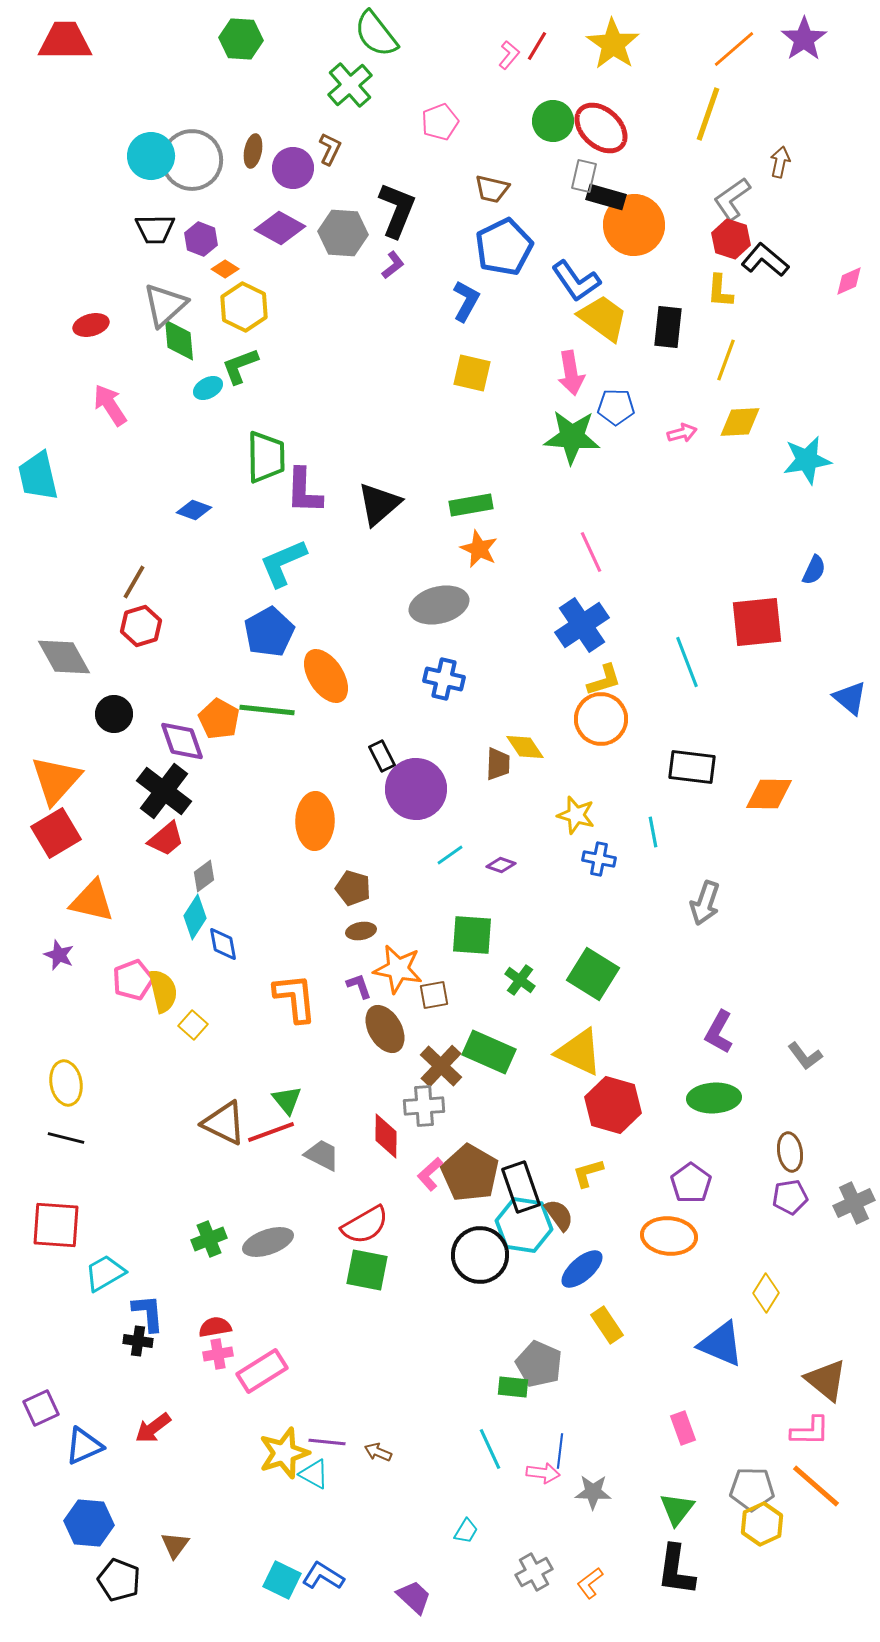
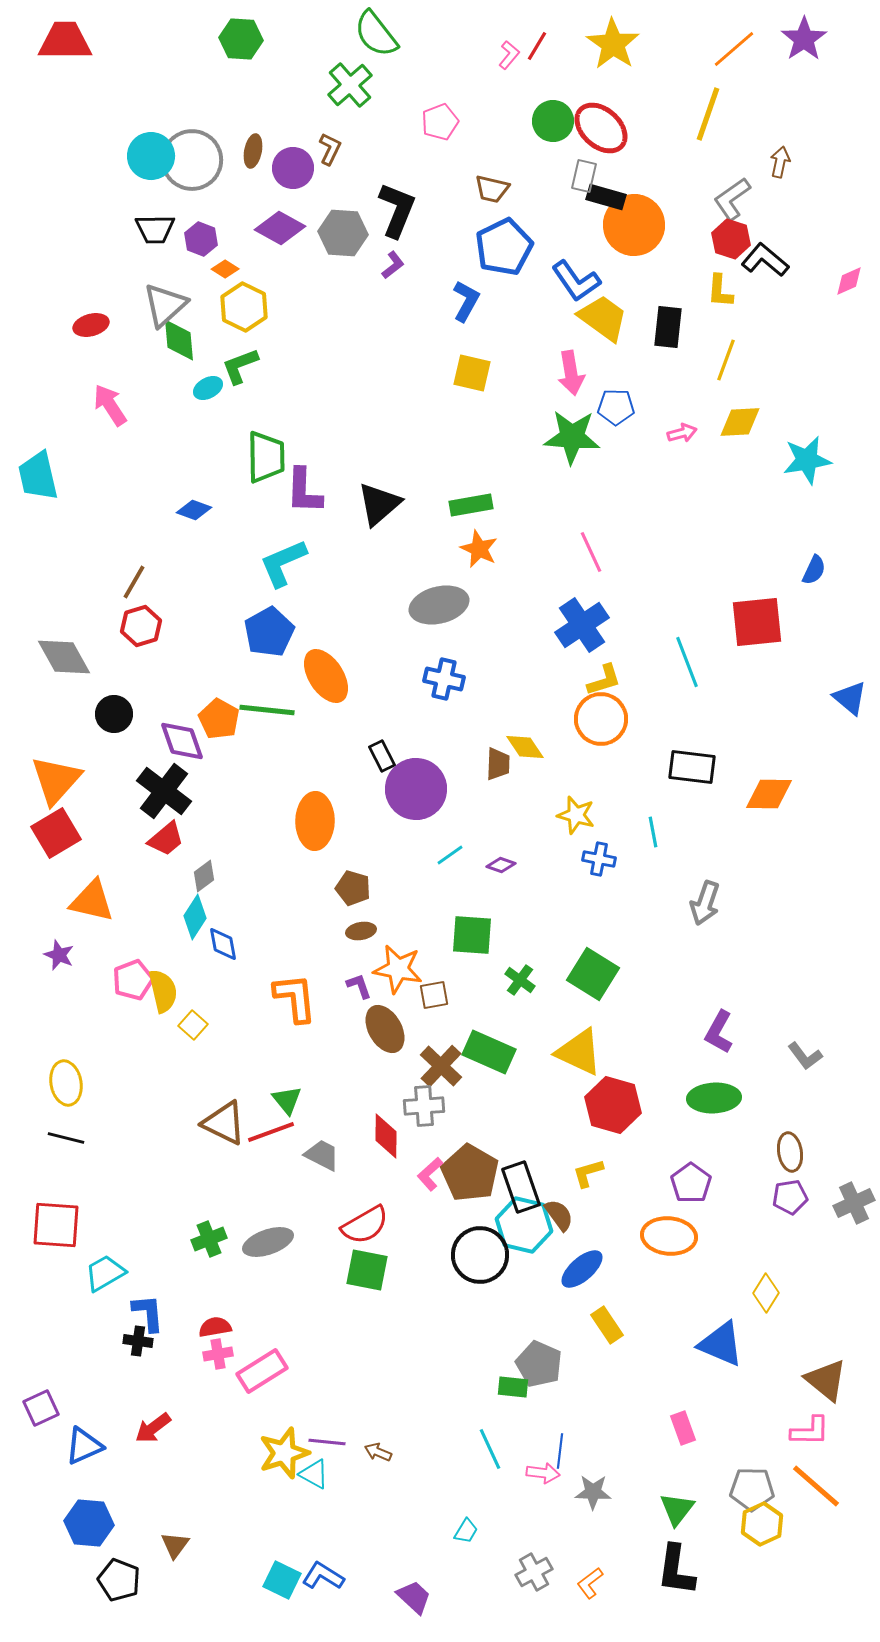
cyan hexagon at (524, 1225): rotated 4 degrees clockwise
